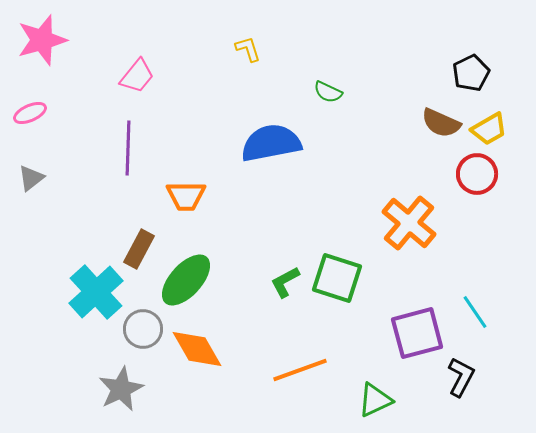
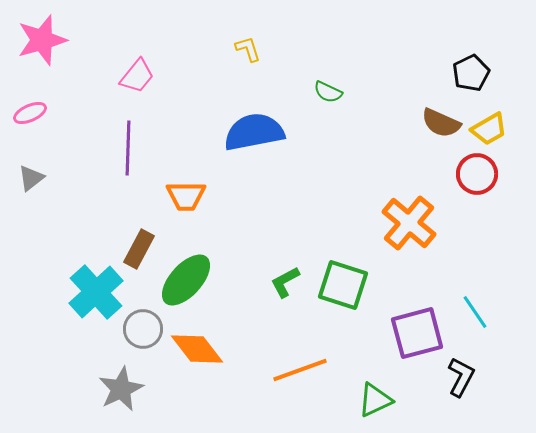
blue semicircle: moved 17 px left, 11 px up
green square: moved 6 px right, 7 px down
orange diamond: rotated 8 degrees counterclockwise
